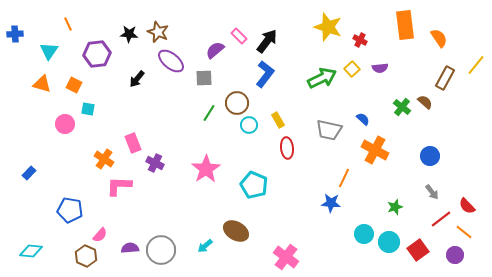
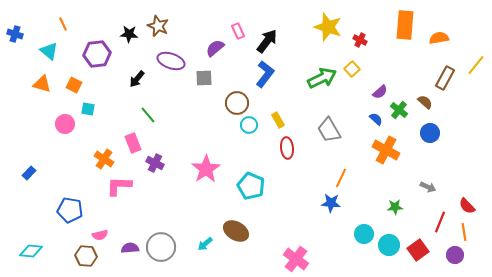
orange line at (68, 24): moved 5 px left
orange rectangle at (405, 25): rotated 12 degrees clockwise
brown star at (158, 32): moved 6 px up
blue cross at (15, 34): rotated 21 degrees clockwise
pink rectangle at (239, 36): moved 1 px left, 5 px up; rotated 21 degrees clockwise
orange semicircle at (439, 38): rotated 66 degrees counterclockwise
purple semicircle at (215, 50): moved 2 px up
cyan triangle at (49, 51): rotated 24 degrees counterclockwise
purple ellipse at (171, 61): rotated 20 degrees counterclockwise
purple semicircle at (380, 68): moved 24 px down; rotated 35 degrees counterclockwise
green cross at (402, 107): moved 3 px left, 3 px down
green line at (209, 113): moved 61 px left, 2 px down; rotated 72 degrees counterclockwise
blue semicircle at (363, 119): moved 13 px right
gray trapezoid at (329, 130): rotated 48 degrees clockwise
orange cross at (375, 150): moved 11 px right
blue circle at (430, 156): moved 23 px up
orange line at (344, 178): moved 3 px left
cyan pentagon at (254, 185): moved 3 px left, 1 px down
gray arrow at (432, 192): moved 4 px left, 5 px up; rotated 28 degrees counterclockwise
green star at (395, 207): rotated 14 degrees clockwise
red line at (441, 219): moved 1 px left, 3 px down; rotated 30 degrees counterclockwise
orange line at (464, 232): rotated 42 degrees clockwise
pink semicircle at (100, 235): rotated 35 degrees clockwise
cyan circle at (389, 242): moved 3 px down
cyan arrow at (205, 246): moved 2 px up
gray circle at (161, 250): moved 3 px up
brown hexagon at (86, 256): rotated 20 degrees counterclockwise
pink cross at (286, 257): moved 10 px right, 2 px down
